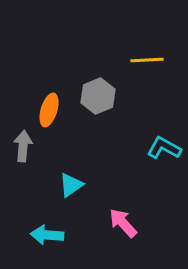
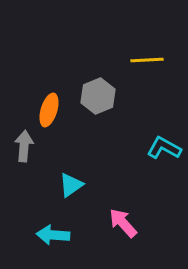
gray arrow: moved 1 px right
cyan arrow: moved 6 px right
